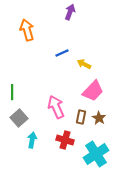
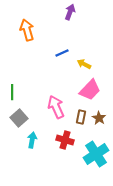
pink trapezoid: moved 3 px left, 1 px up
